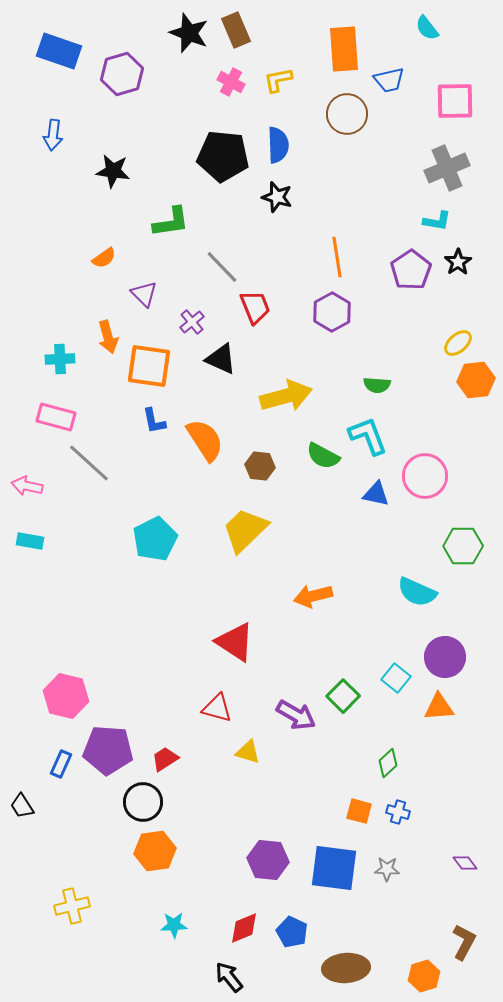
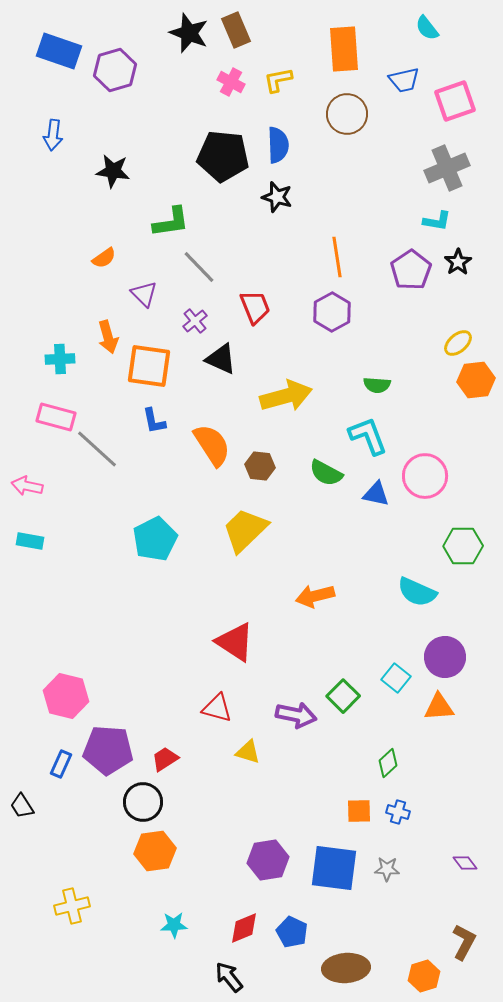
purple hexagon at (122, 74): moved 7 px left, 4 px up
blue trapezoid at (389, 80): moved 15 px right
pink square at (455, 101): rotated 18 degrees counterclockwise
gray line at (222, 267): moved 23 px left
purple cross at (192, 322): moved 3 px right, 1 px up
orange semicircle at (205, 440): moved 7 px right, 5 px down
green semicircle at (323, 456): moved 3 px right, 17 px down
gray line at (89, 463): moved 8 px right, 14 px up
orange arrow at (313, 596): moved 2 px right
purple arrow at (296, 715): rotated 18 degrees counterclockwise
orange square at (359, 811): rotated 16 degrees counterclockwise
purple hexagon at (268, 860): rotated 15 degrees counterclockwise
